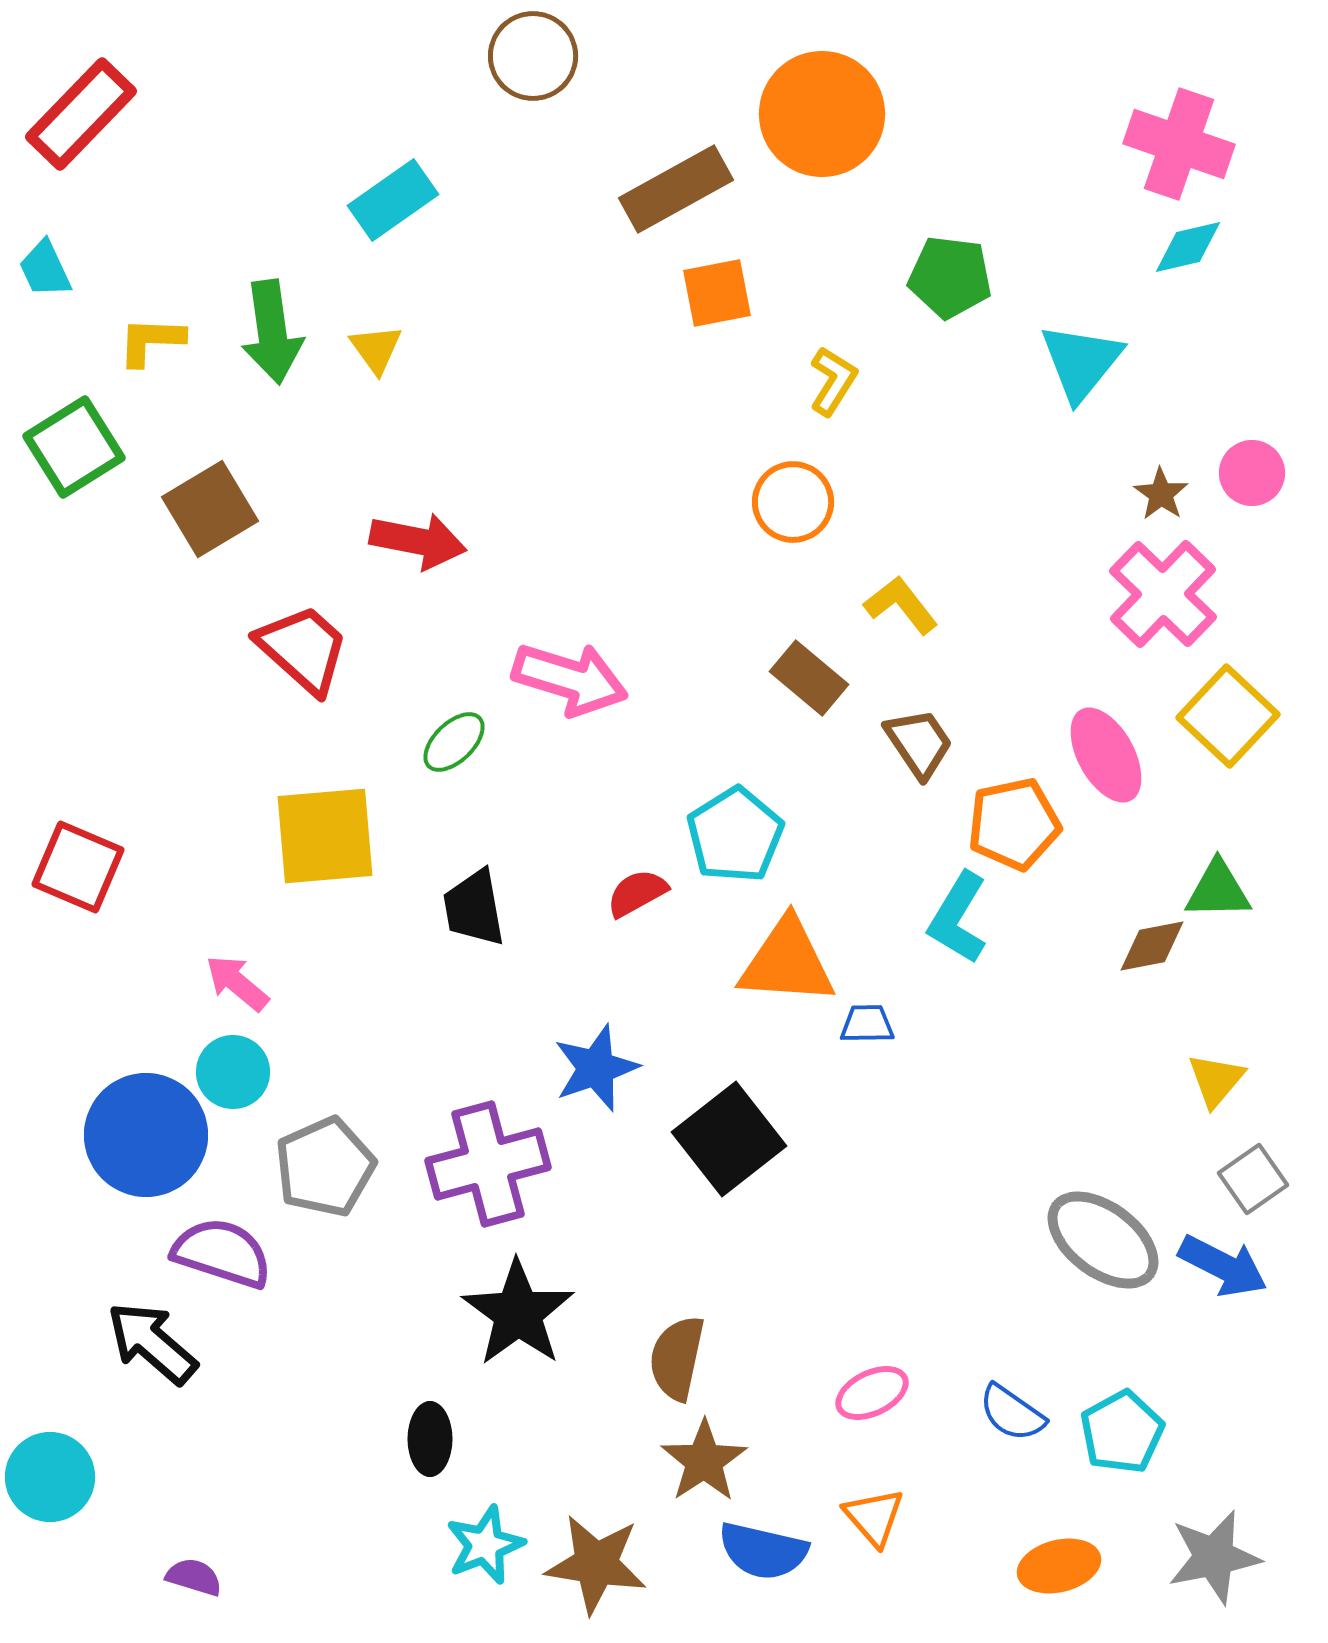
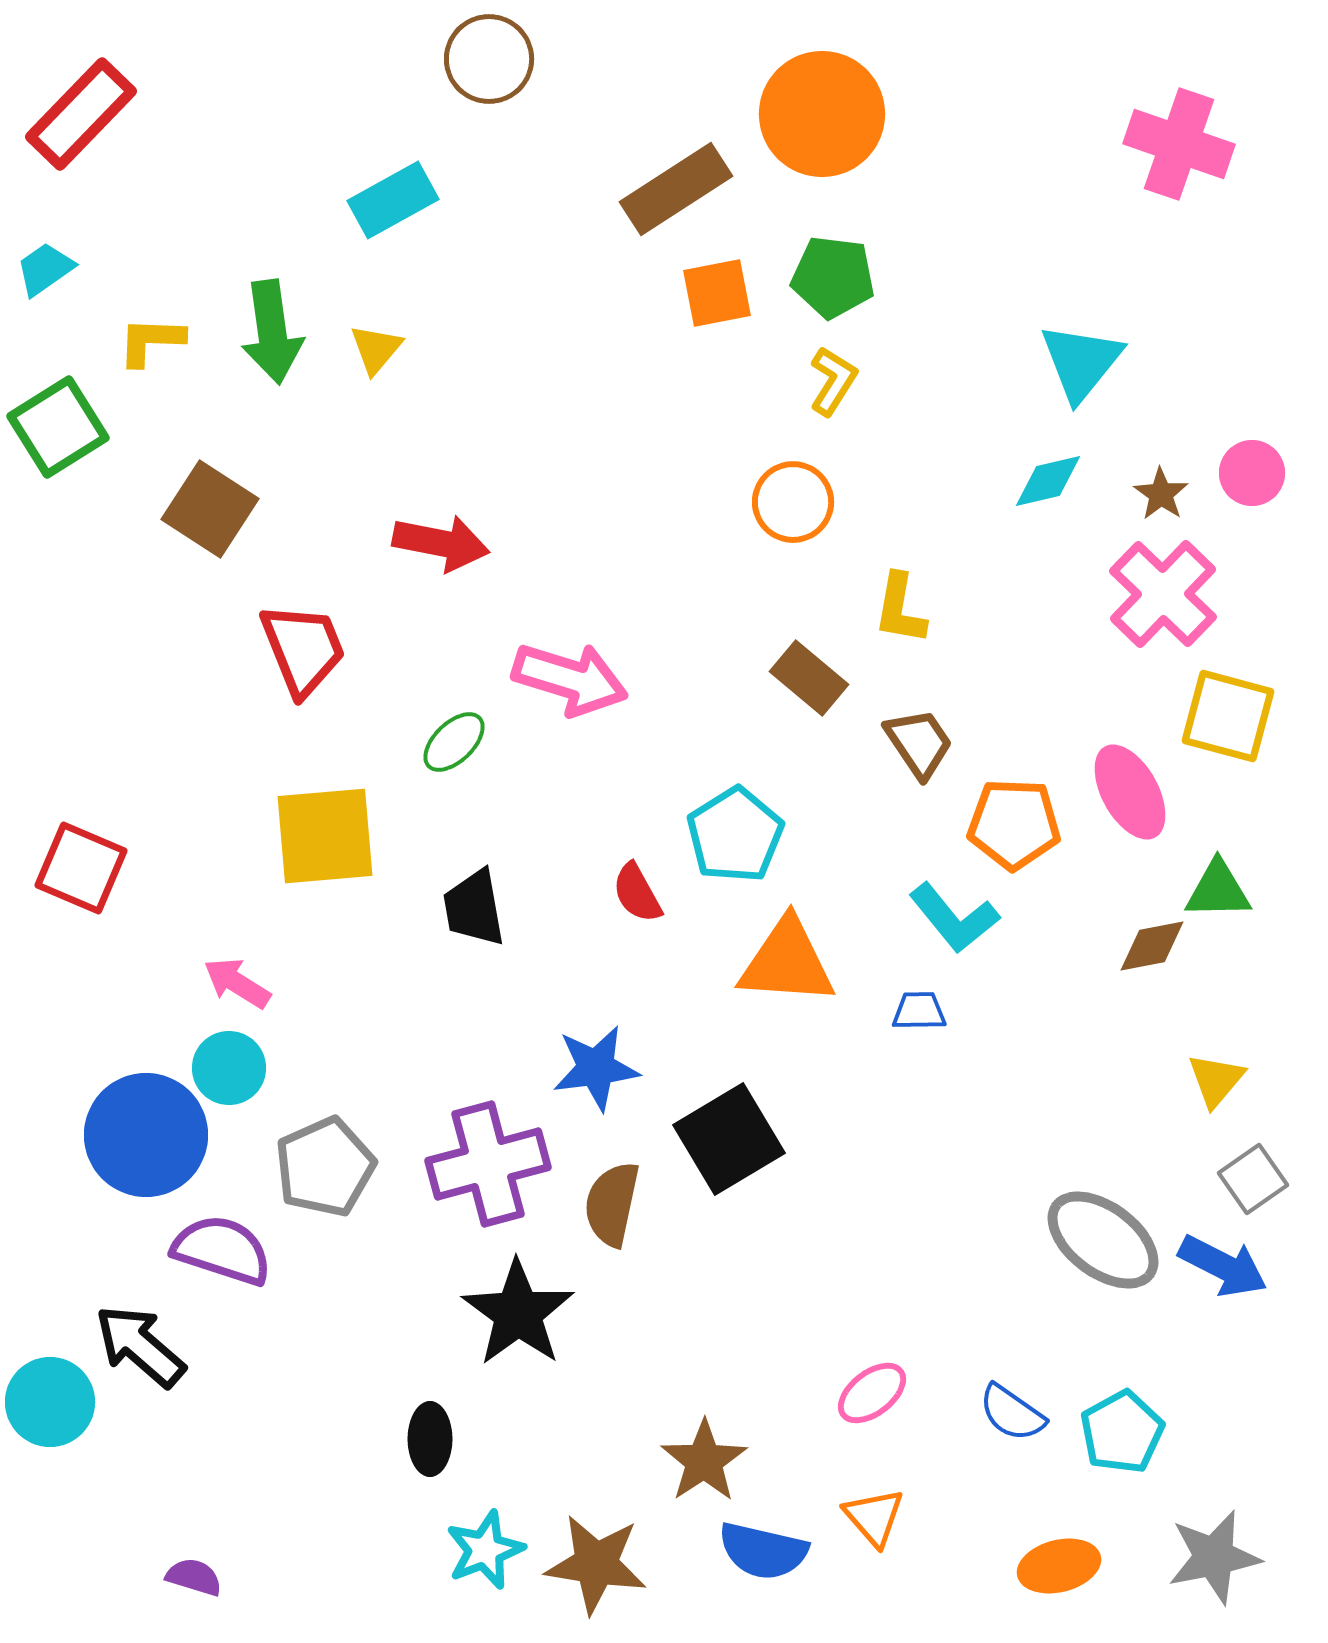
brown circle at (533, 56): moved 44 px left, 3 px down
brown rectangle at (676, 189): rotated 4 degrees counterclockwise
cyan rectangle at (393, 200): rotated 6 degrees clockwise
cyan diamond at (1188, 247): moved 140 px left, 234 px down
cyan trapezoid at (45, 269): rotated 80 degrees clockwise
green pentagon at (950, 277): moved 117 px left
yellow triangle at (376, 349): rotated 16 degrees clockwise
green square at (74, 447): moved 16 px left, 20 px up
brown square at (210, 509): rotated 26 degrees counterclockwise
red arrow at (418, 541): moved 23 px right, 2 px down
yellow L-shape at (901, 605): moved 1 px left, 4 px down; rotated 132 degrees counterclockwise
red trapezoid at (303, 649): rotated 26 degrees clockwise
yellow square at (1228, 716): rotated 28 degrees counterclockwise
pink ellipse at (1106, 755): moved 24 px right, 37 px down
orange pentagon at (1014, 824): rotated 14 degrees clockwise
red square at (78, 867): moved 3 px right, 1 px down
red semicircle at (637, 893): rotated 90 degrees counterclockwise
cyan L-shape at (958, 918): moved 4 px left; rotated 70 degrees counterclockwise
pink arrow at (237, 983): rotated 8 degrees counterclockwise
blue trapezoid at (867, 1024): moved 52 px right, 13 px up
blue star at (596, 1068): rotated 12 degrees clockwise
cyan circle at (233, 1072): moved 4 px left, 4 px up
black square at (729, 1139): rotated 7 degrees clockwise
purple semicircle at (222, 1253): moved 3 px up
black arrow at (152, 1343): moved 12 px left, 3 px down
brown semicircle at (677, 1358): moved 65 px left, 154 px up
pink ellipse at (872, 1393): rotated 12 degrees counterclockwise
cyan circle at (50, 1477): moved 75 px up
cyan star at (485, 1545): moved 5 px down
